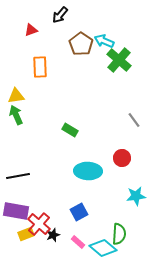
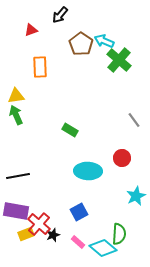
cyan star: rotated 18 degrees counterclockwise
